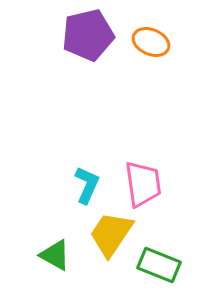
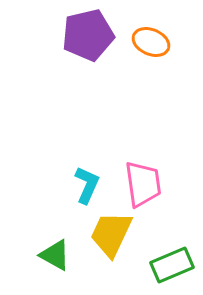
yellow trapezoid: rotated 9 degrees counterclockwise
green rectangle: moved 13 px right; rotated 45 degrees counterclockwise
